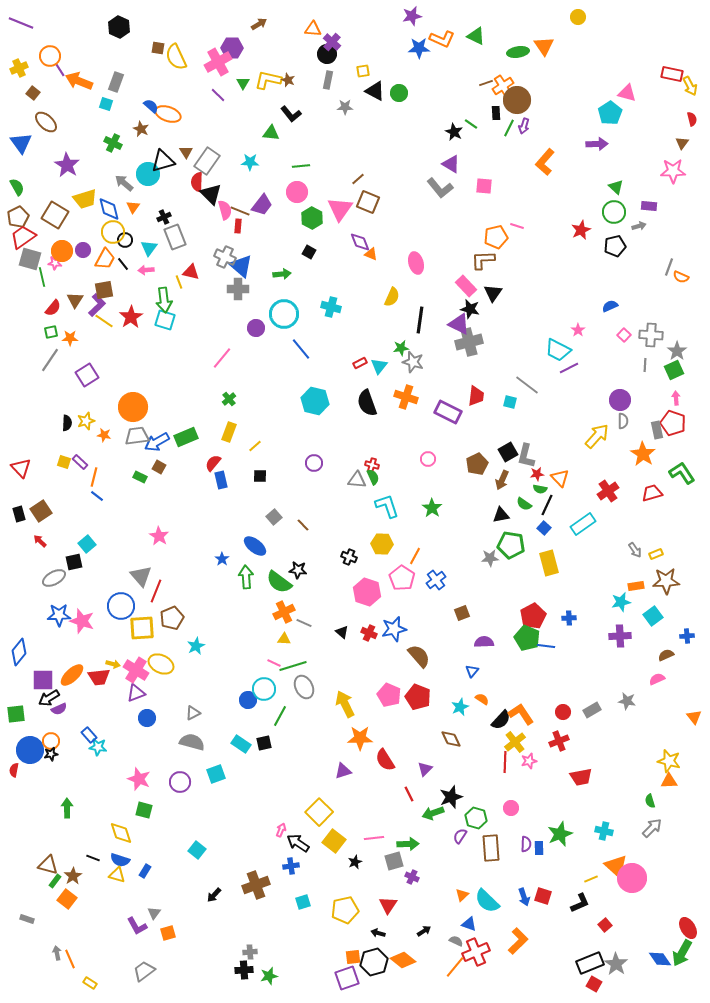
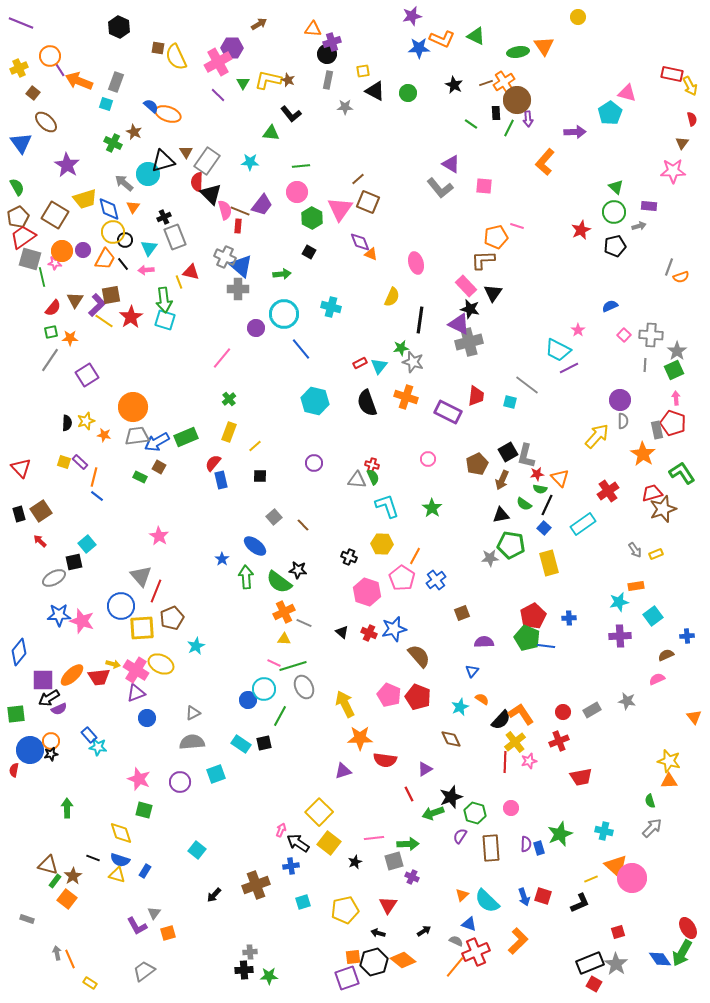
purple cross at (332, 42): rotated 30 degrees clockwise
orange cross at (503, 86): moved 1 px right, 4 px up
green circle at (399, 93): moved 9 px right
purple arrow at (524, 126): moved 4 px right, 7 px up; rotated 21 degrees counterclockwise
brown star at (141, 129): moved 7 px left, 3 px down
black star at (454, 132): moved 47 px up
purple arrow at (597, 144): moved 22 px left, 12 px up
orange semicircle at (681, 277): rotated 42 degrees counterclockwise
brown square at (104, 290): moved 7 px right, 5 px down
brown star at (666, 581): moved 3 px left, 72 px up; rotated 16 degrees counterclockwise
cyan star at (621, 602): moved 2 px left
gray semicircle at (192, 742): rotated 20 degrees counterclockwise
red semicircle at (385, 760): rotated 50 degrees counterclockwise
purple triangle at (425, 769): rotated 14 degrees clockwise
green hexagon at (476, 818): moved 1 px left, 5 px up
yellow square at (334, 841): moved 5 px left, 2 px down
blue rectangle at (539, 848): rotated 16 degrees counterclockwise
red square at (605, 925): moved 13 px right, 7 px down; rotated 24 degrees clockwise
green star at (269, 976): rotated 12 degrees clockwise
